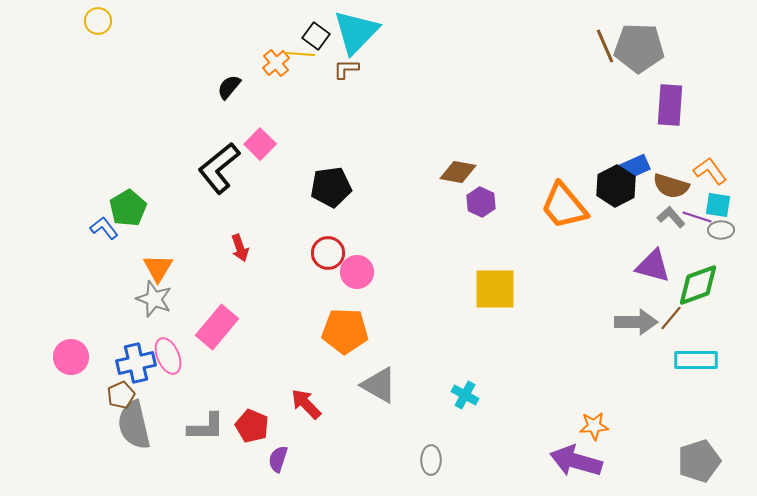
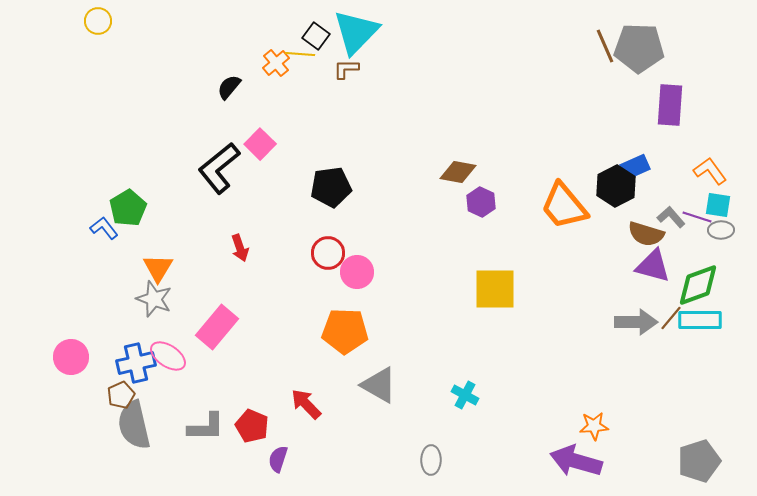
brown semicircle at (671, 186): moved 25 px left, 48 px down
pink ellipse at (168, 356): rotated 33 degrees counterclockwise
cyan rectangle at (696, 360): moved 4 px right, 40 px up
